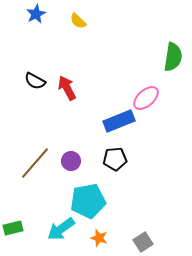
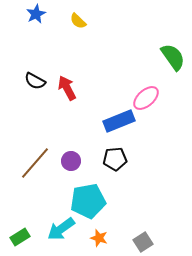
green semicircle: rotated 44 degrees counterclockwise
green rectangle: moved 7 px right, 9 px down; rotated 18 degrees counterclockwise
